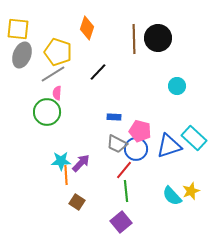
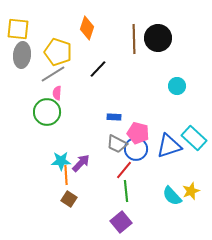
gray ellipse: rotated 15 degrees counterclockwise
black line: moved 3 px up
pink pentagon: moved 2 px left, 2 px down
brown square: moved 8 px left, 3 px up
